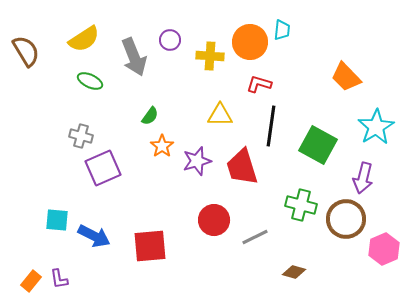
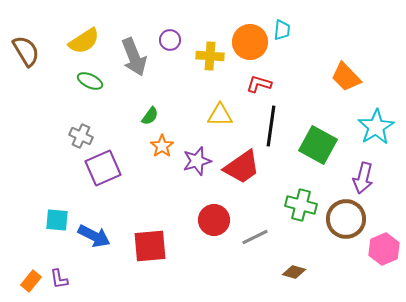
yellow semicircle: moved 2 px down
gray cross: rotated 10 degrees clockwise
red trapezoid: rotated 108 degrees counterclockwise
